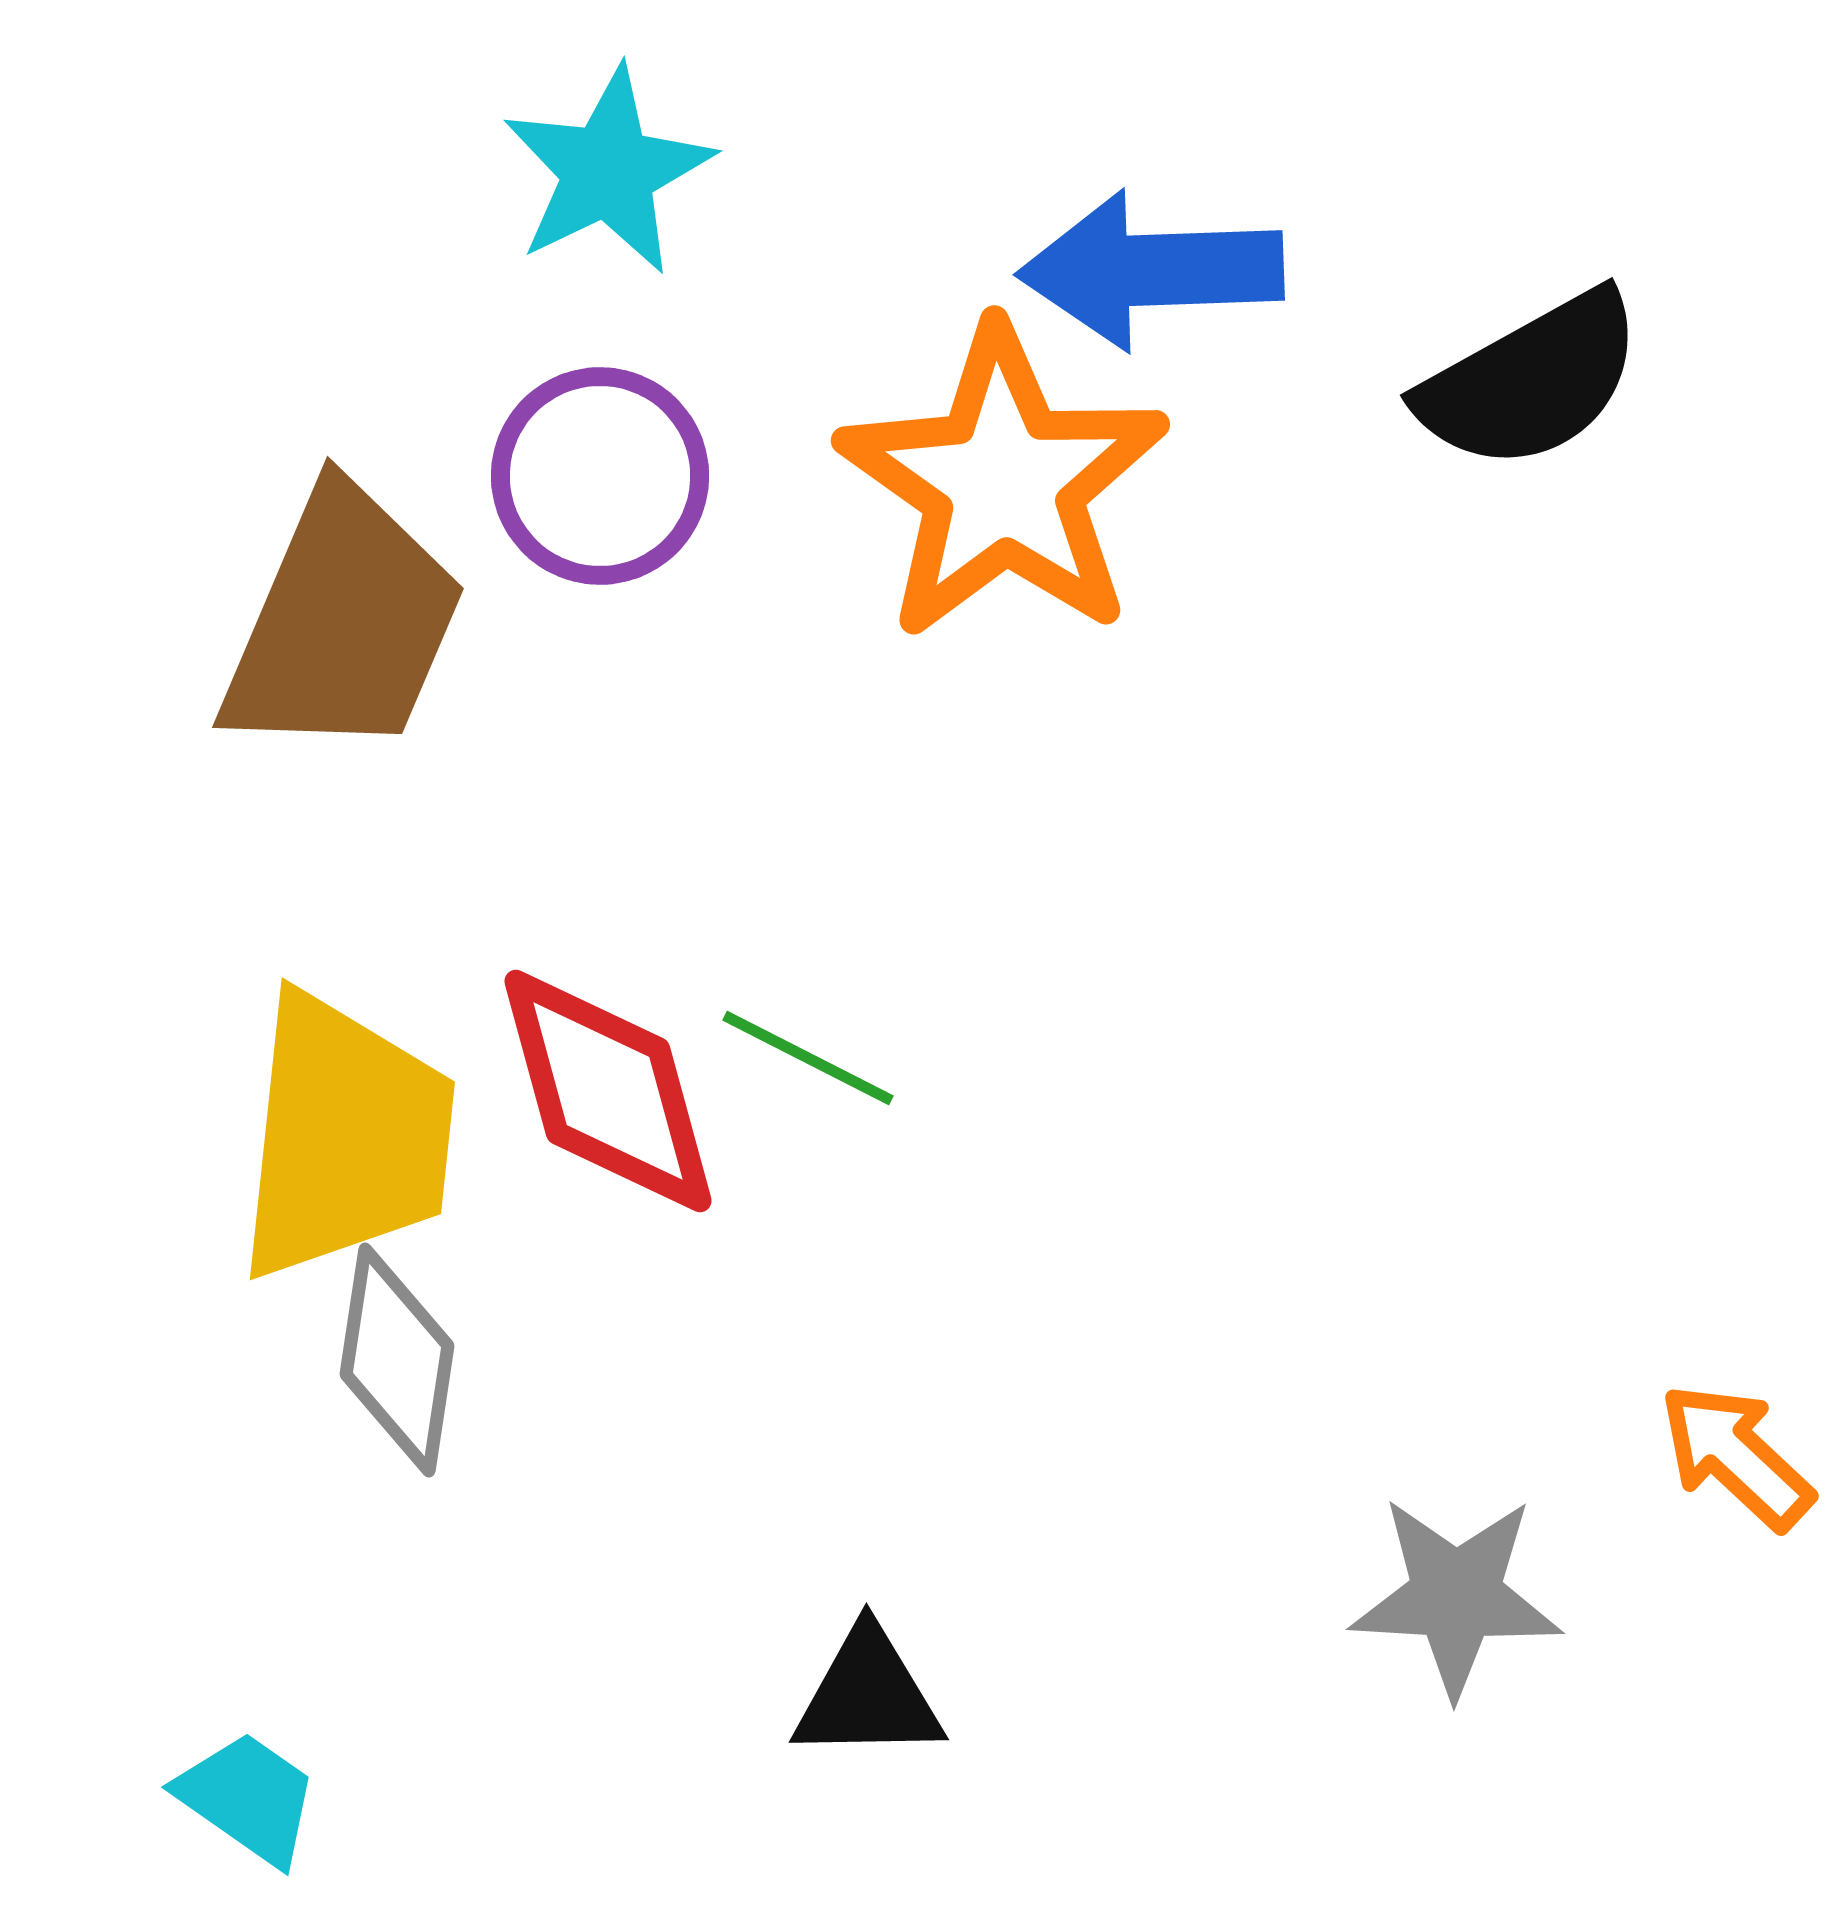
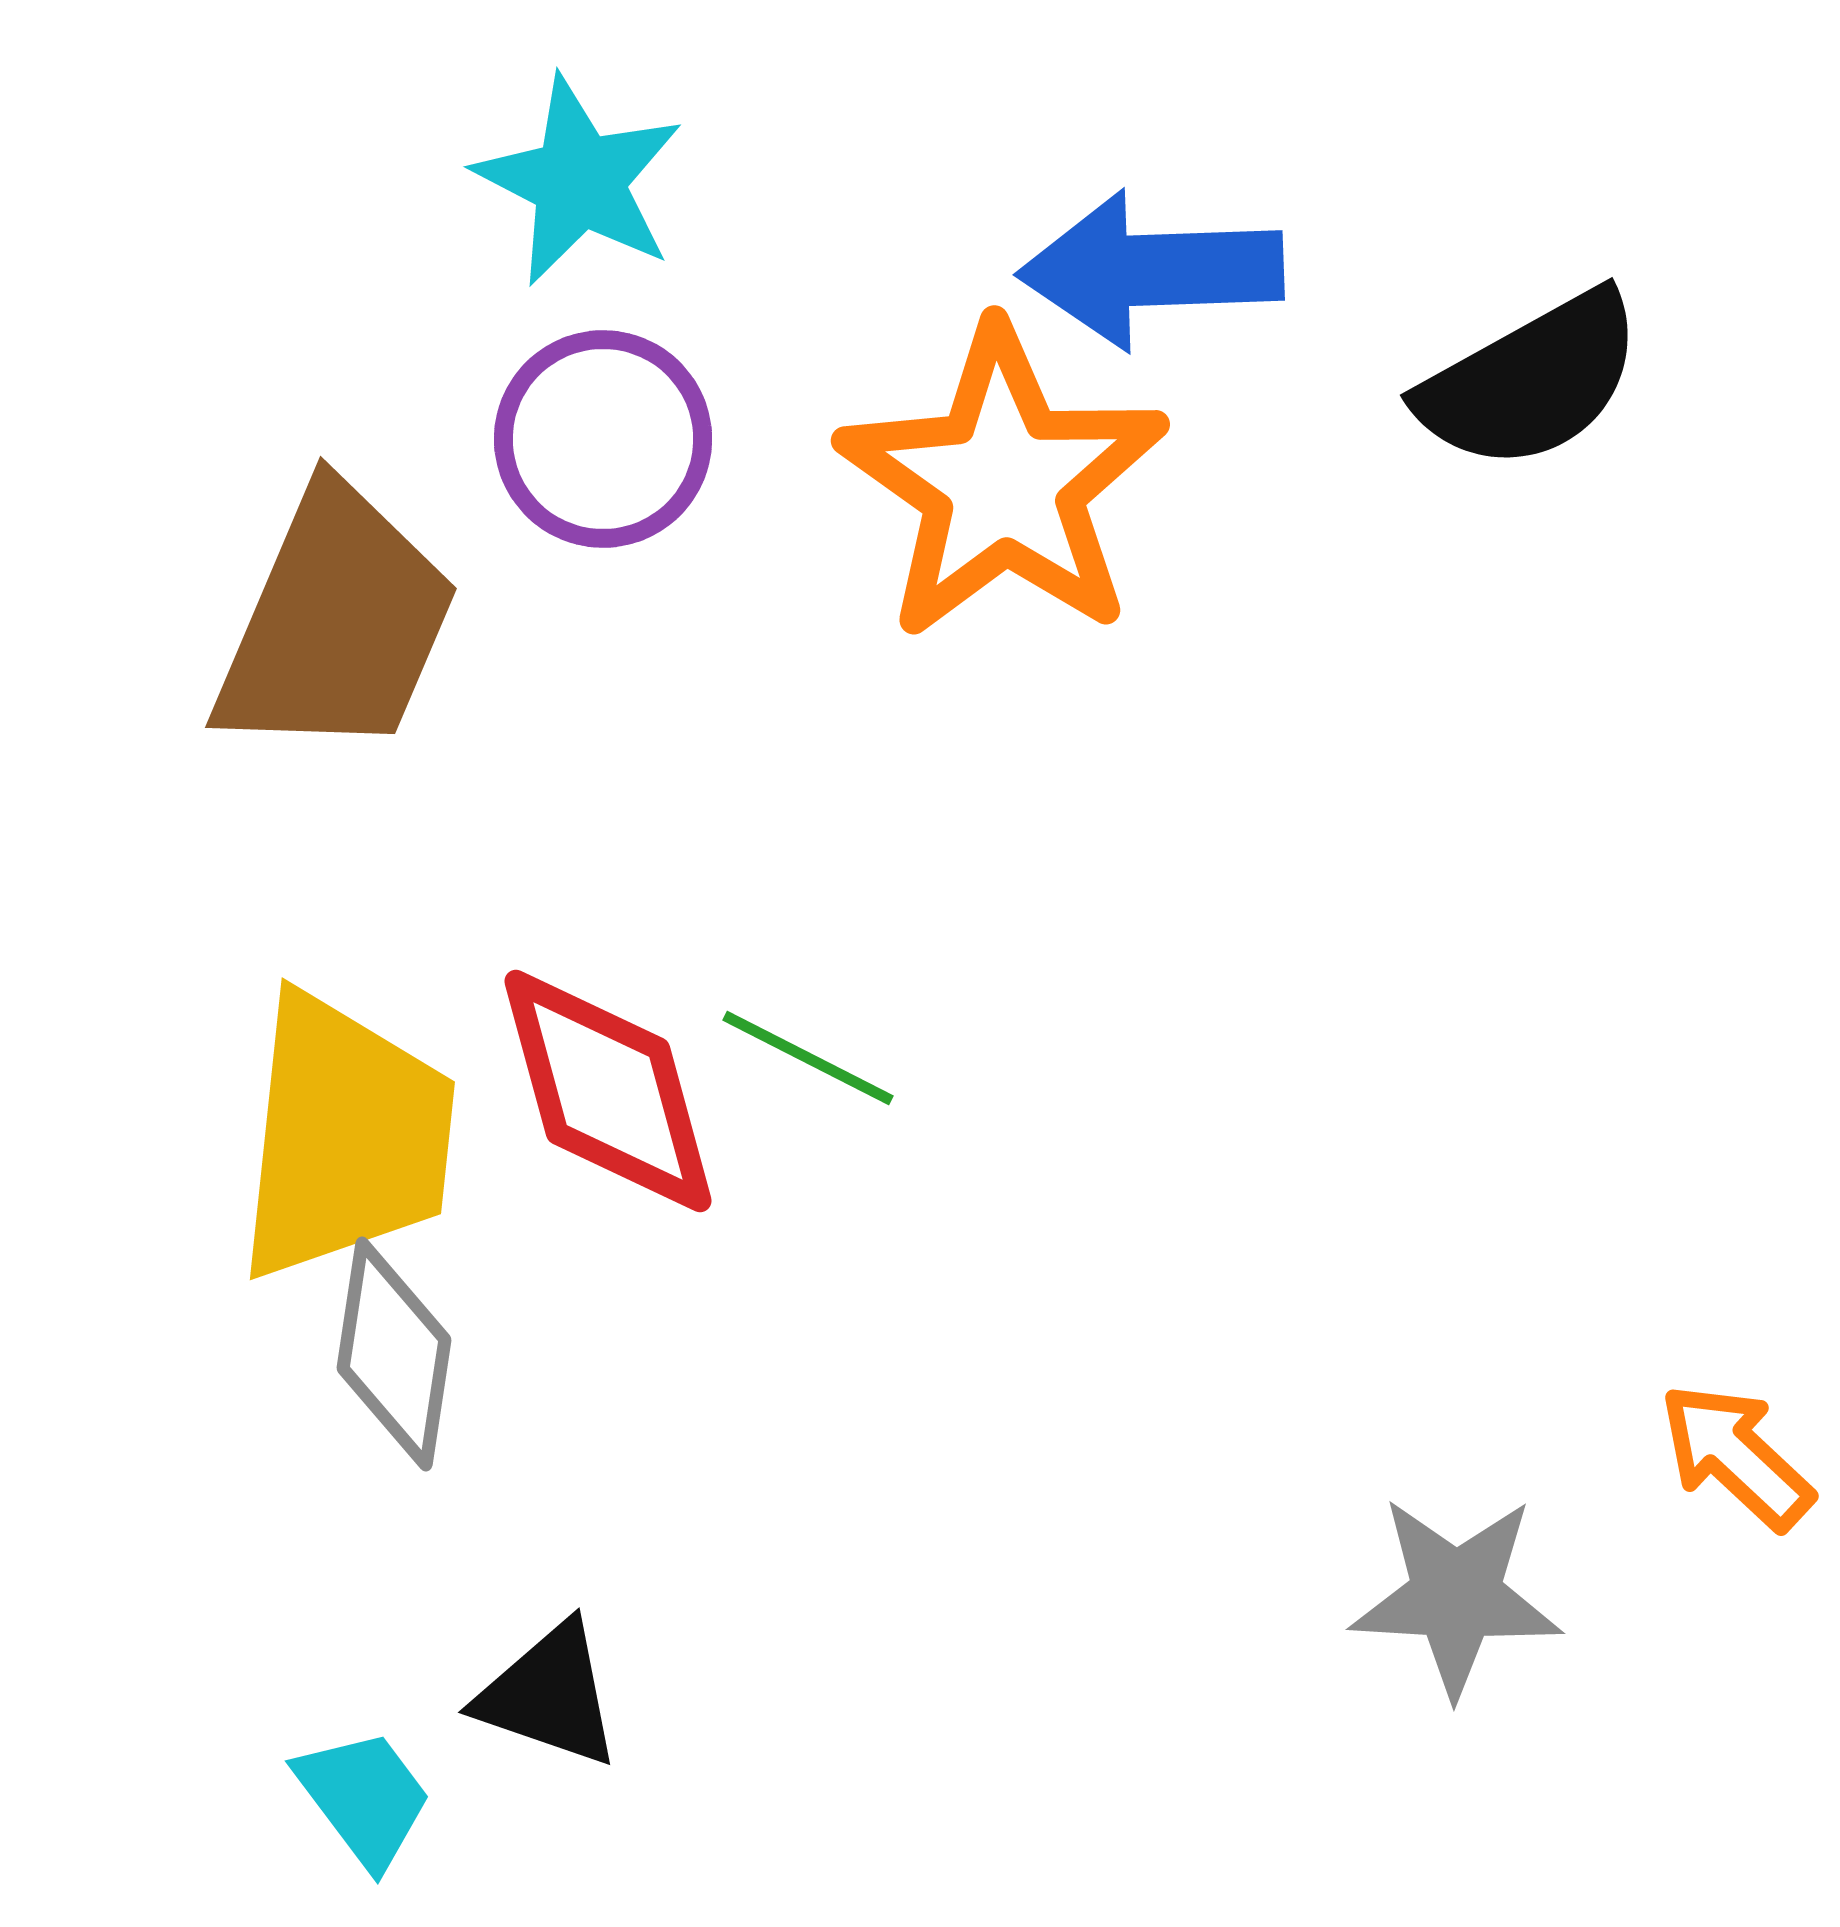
cyan star: moved 29 px left, 10 px down; rotated 19 degrees counterclockwise
purple circle: moved 3 px right, 37 px up
brown trapezoid: moved 7 px left
gray diamond: moved 3 px left, 6 px up
black triangle: moved 319 px left; rotated 20 degrees clockwise
cyan trapezoid: moved 116 px right; rotated 18 degrees clockwise
